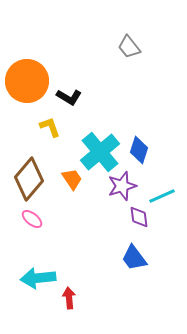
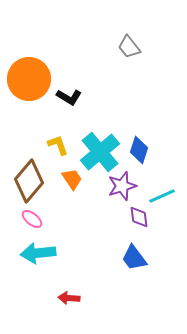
orange circle: moved 2 px right, 2 px up
yellow L-shape: moved 8 px right, 18 px down
brown diamond: moved 2 px down
cyan arrow: moved 25 px up
red arrow: rotated 80 degrees counterclockwise
